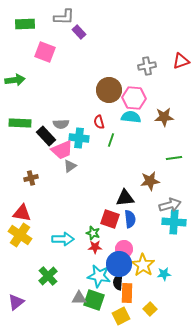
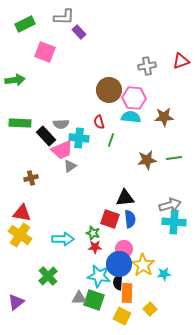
green rectangle at (25, 24): rotated 24 degrees counterclockwise
brown star at (150, 181): moved 3 px left, 21 px up
yellow square at (121, 316): moved 1 px right; rotated 36 degrees counterclockwise
